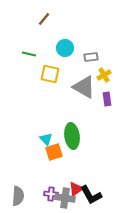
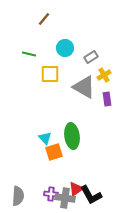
gray rectangle: rotated 24 degrees counterclockwise
yellow square: rotated 12 degrees counterclockwise
cyan triangle: moved 1 px left, 1 px up
